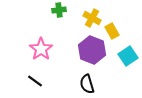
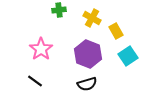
yellow rectangle: moved 4 px right
purple hexagon: moved 4 px left, 4 px down
black semicircle: rotated 90 degrees counterclockwise
